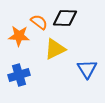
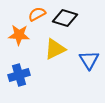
black diamond: rotated 15 degrees clockwise
orange semicircle: moved 2 px left, 8 px up; rotated 66 degrees counterclockwise
orange star: moved 1 px up
blue triangle: moved 2 px right, 9 px up
